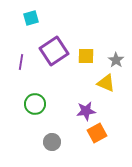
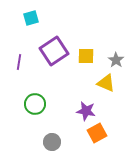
purple line: moved 2 px left
purple star: rotated 18 degrees clockwise
